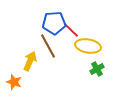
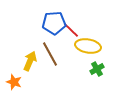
brown line: moved 2 px right, 8 px down
